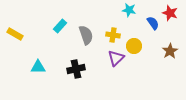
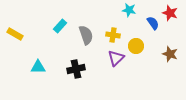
yellow circle: moved 2 px right
brown star: moved 3 px down; rotated 21 degrees counterclockwise
